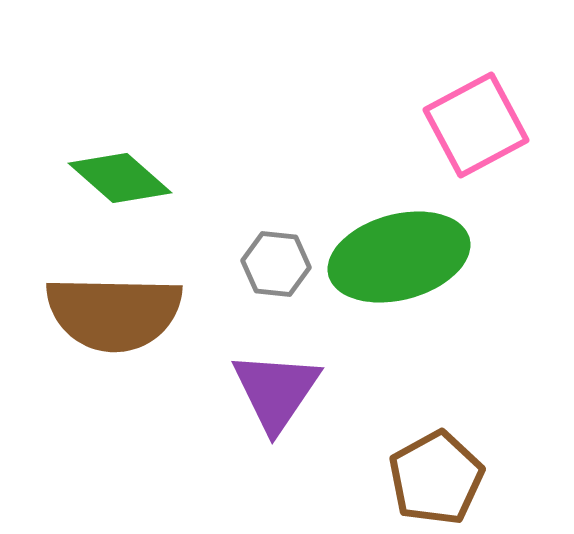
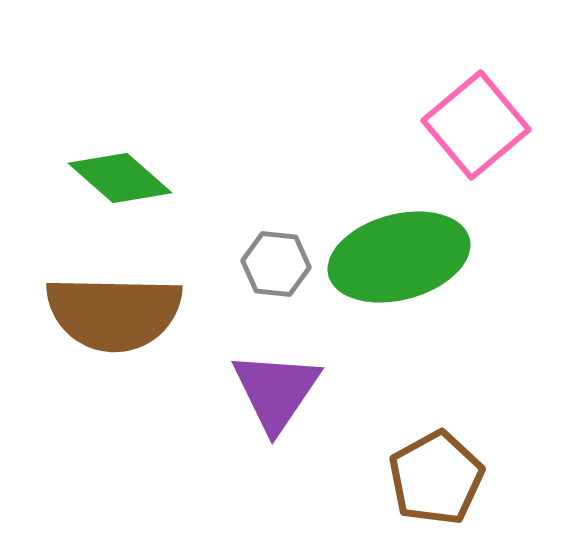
pink square: rotated 12 degrees counterclockwise
